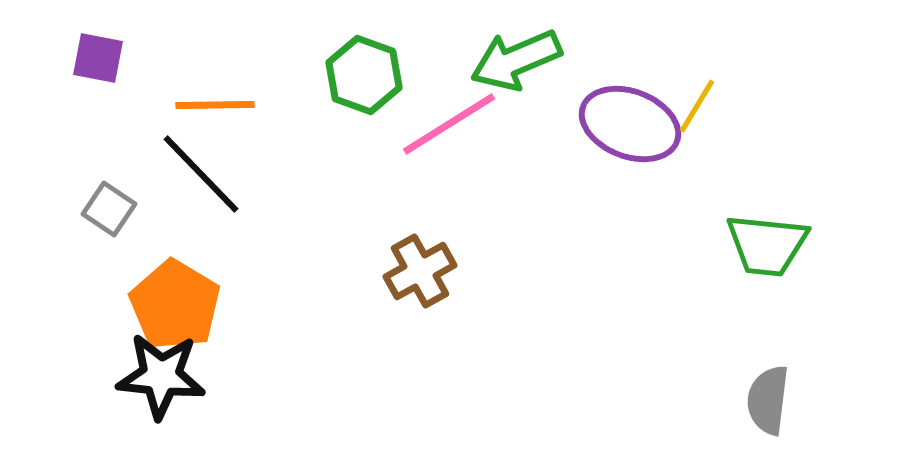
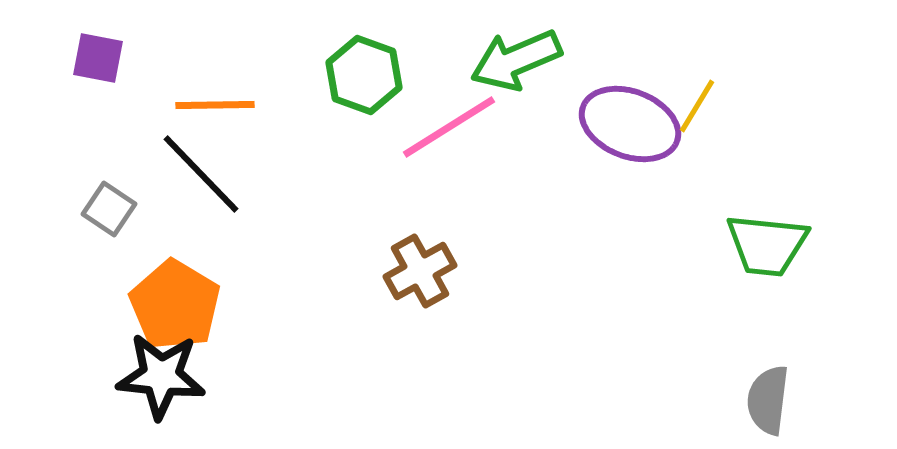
pink line: moved 3 px down
